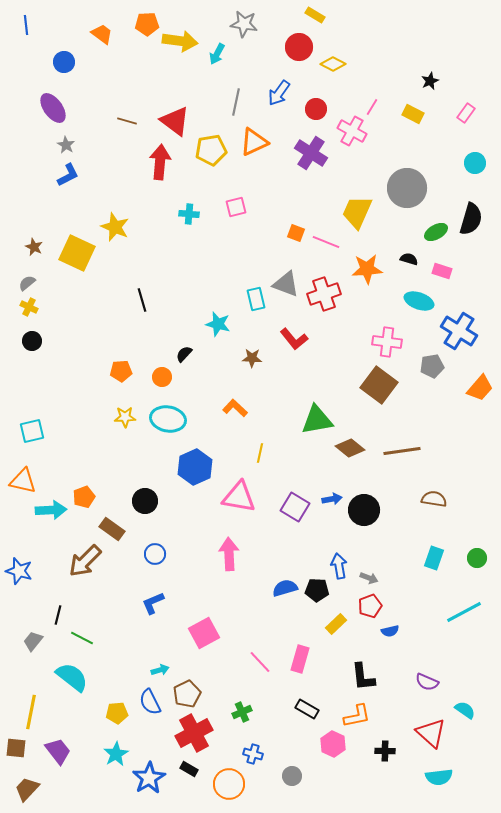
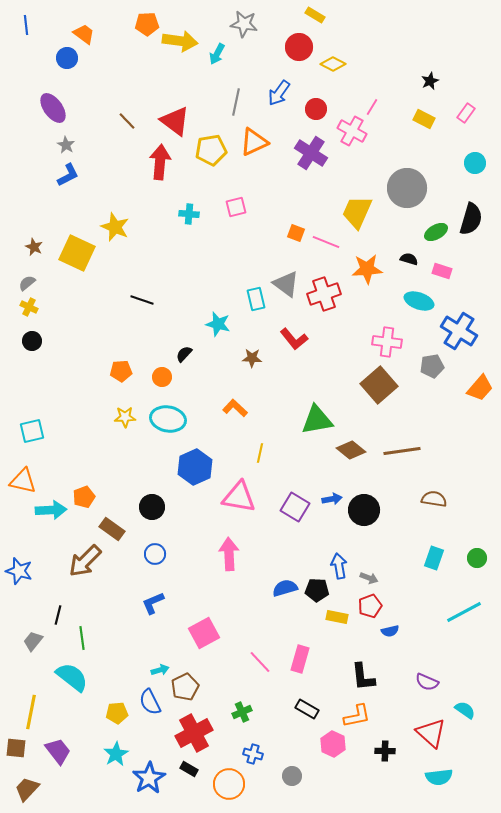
orange trapezoid at (102, 34): moved 18 px left
blue circle at (64, 62): moved 3 px right, 4 px up
yellow rectangle at (413, 114): moved 11 px right, 5 px down
brown line at (127, 121): rotated 30 degrees clockwise
gray triangle at (286, 284): rotated 16 degrees clockwise
black line at (142, 300): rotated 55 degrees counterclockwise
brown square at (379, 385): rotated 12 degrees clockwise
brown diamond at (350, 448): moved 1 px right, 2 px down
black circle at (145, 501): moved 7 px right, 6 px down
yellow rectangle at (336, 624): moved 1 px right, 7 px up; rotated 55 degrees clockwise
green line at (82, 638): rotated 55 degrees clockwise
brown pentagon at (187, 694): moved 2 px left, 7 px up
